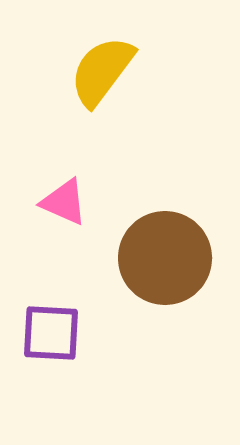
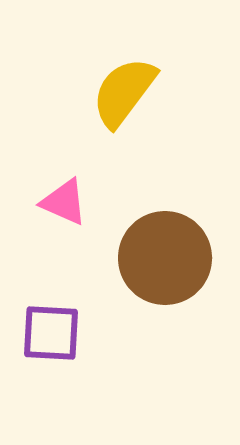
yellow semicircle: moved 22 px right, 21 px down
